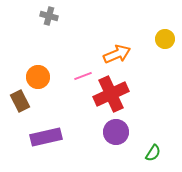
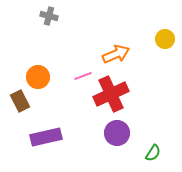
orange arrow: moved 1 px left
purple circle: moved 1 px right, 1 px down
